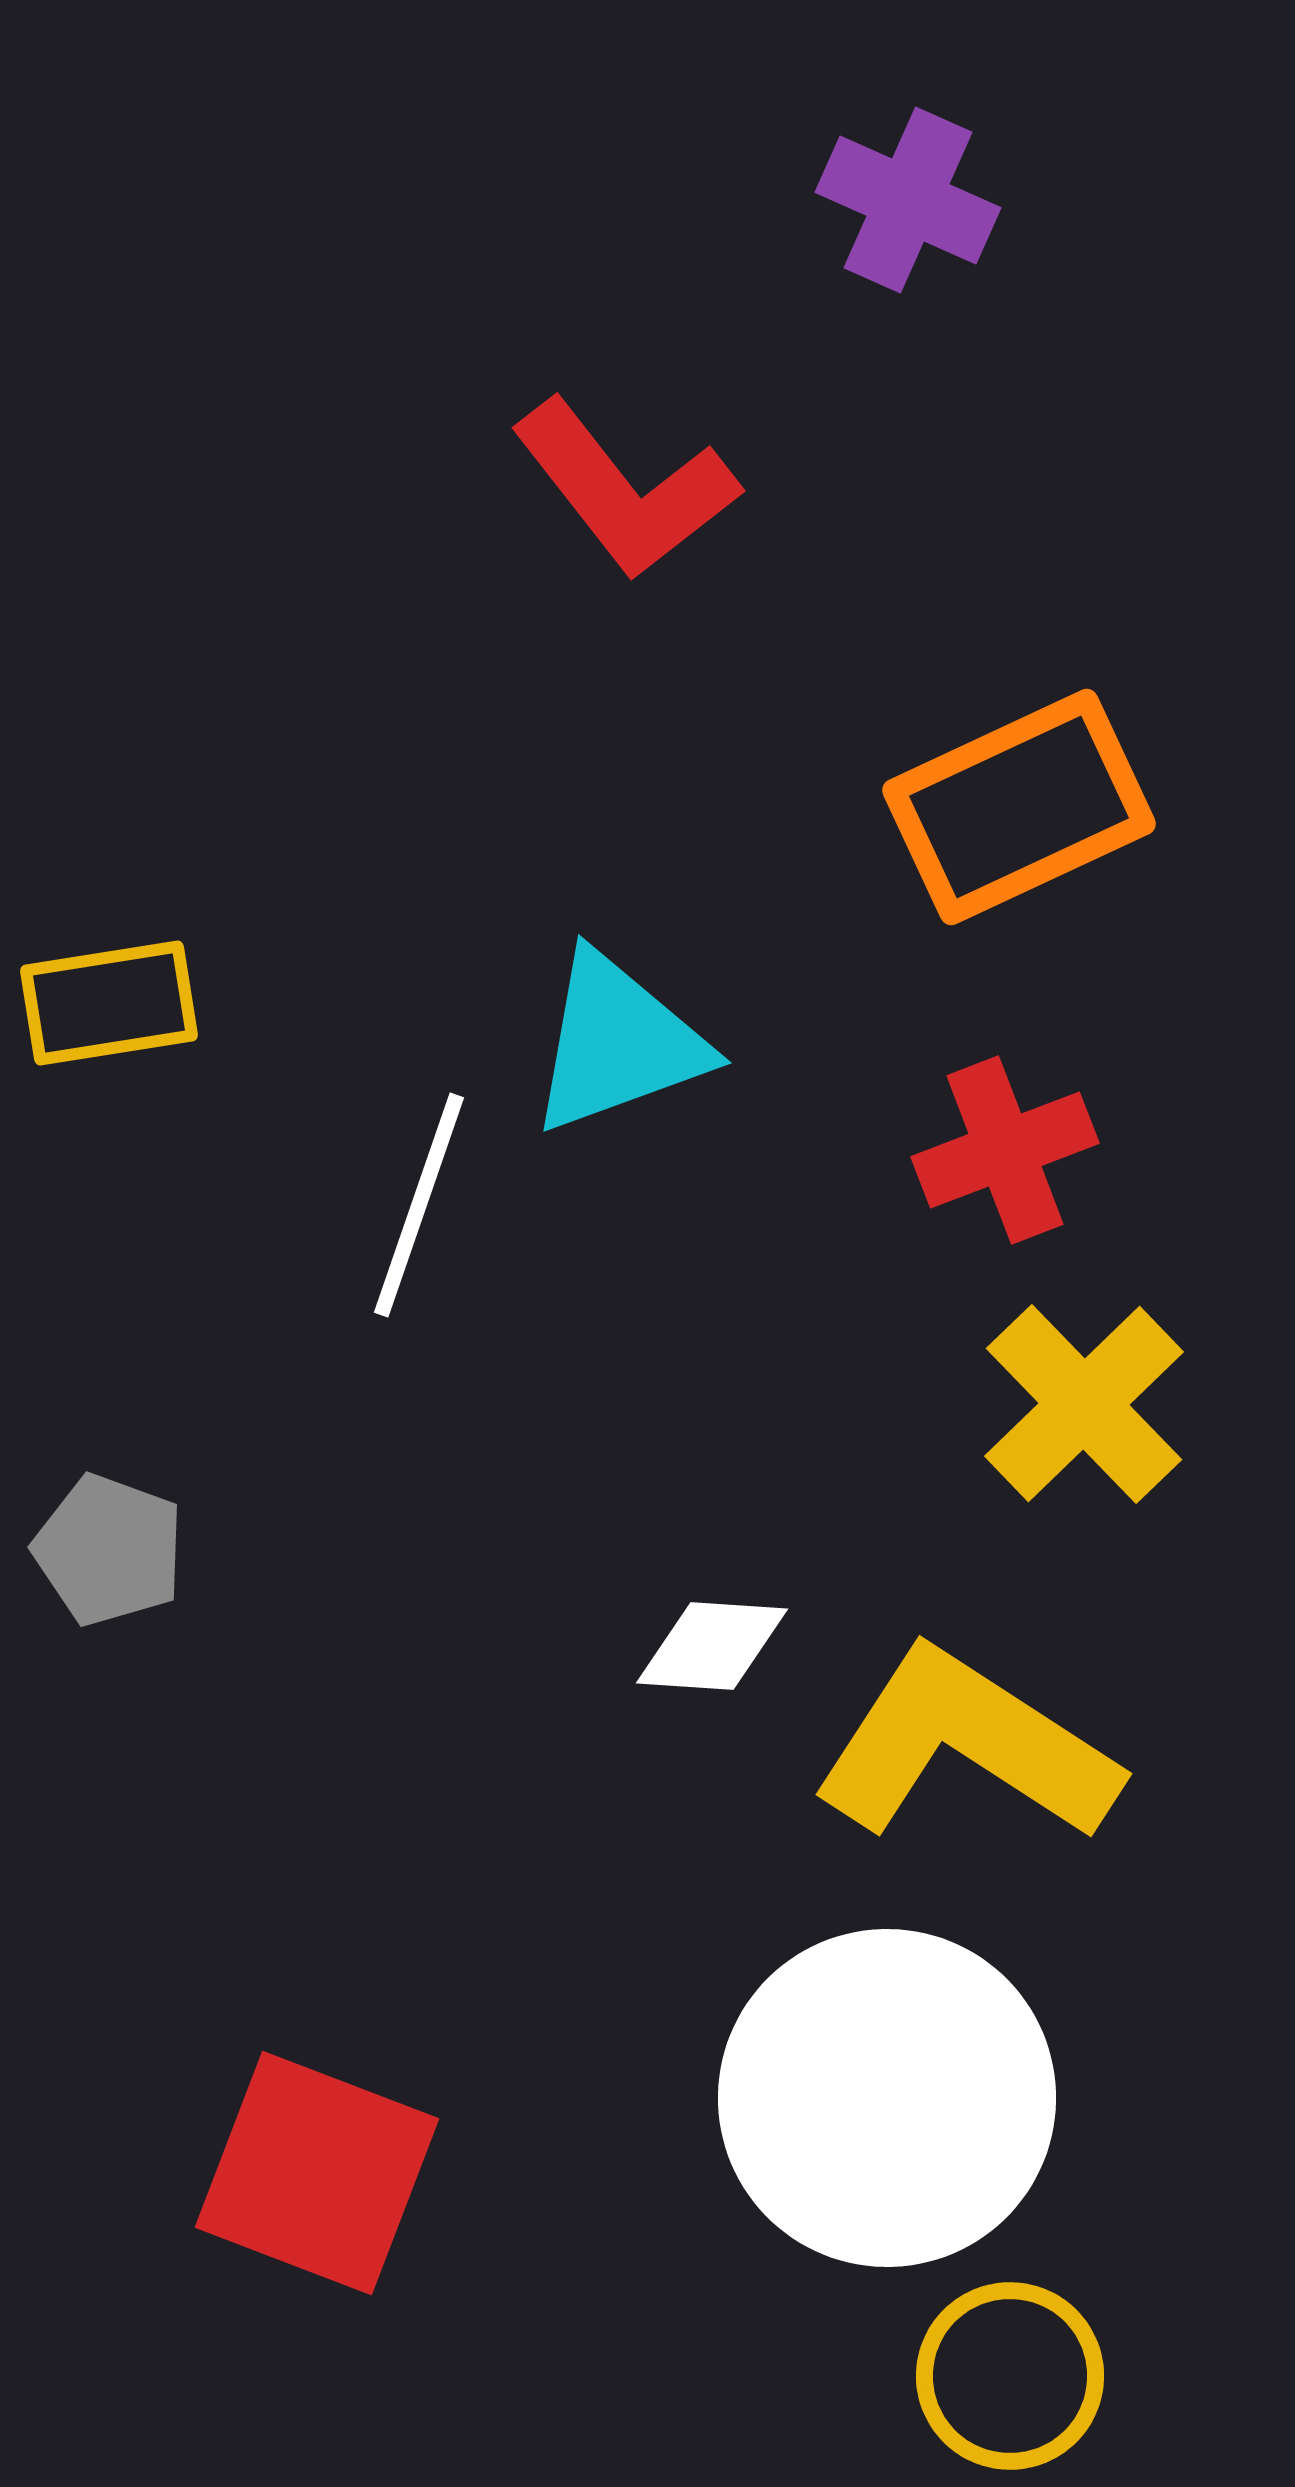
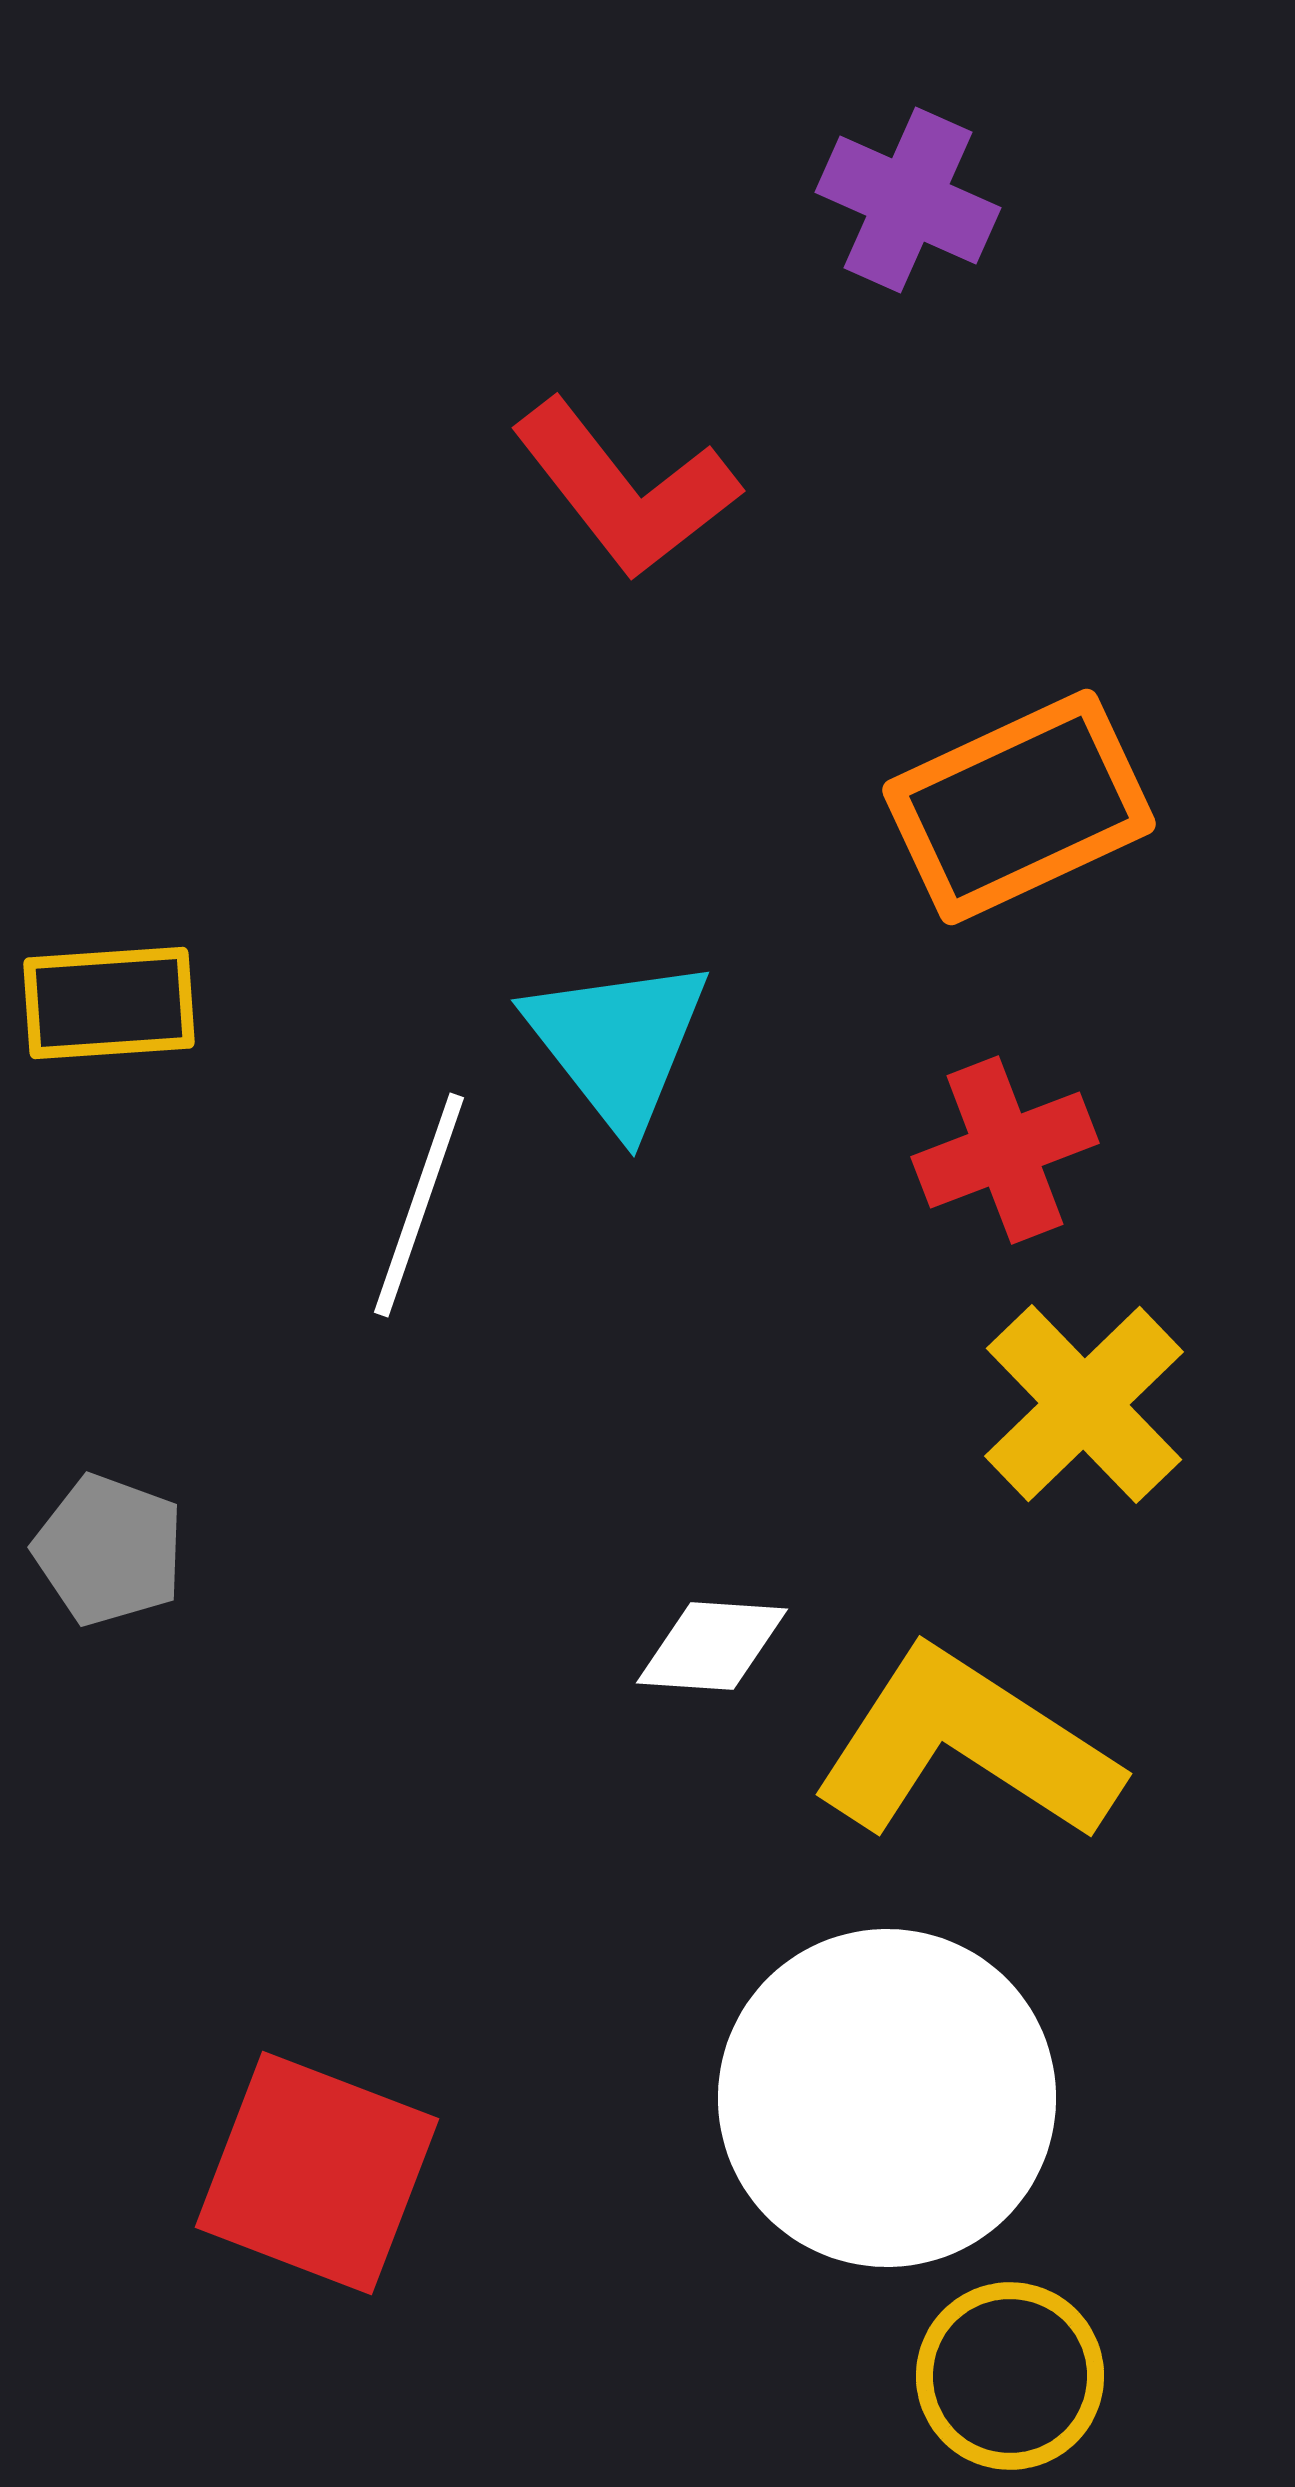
yellow rectangle: rotated 5 degrees clockwise
cyan triangle: rotated 48 degrees counterclockwise
